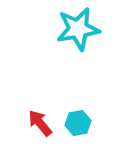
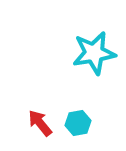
cyan star: moved 16 px right, 24 px down
